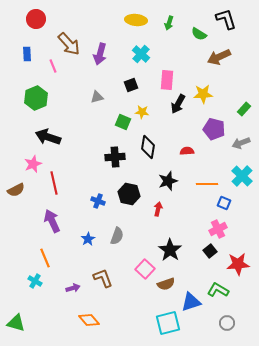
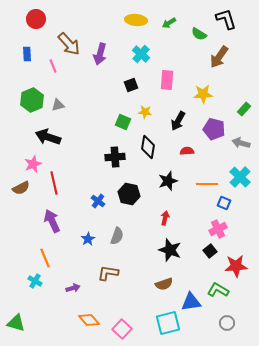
green arrow at (169, 23): rotated 40 degrees clockwise
brown arrow at (219, 57): rotated 30 degrees counterclockwise
gray triangle at (97, 97): moved 39 px left, 8 px down
green hexagon at (36, 98): moved 4 px left, 2 px down
black arrow at (178, 104): moved 17 px down
yellow star at (142, 112): moved 3 px right
gray arrow at (241, 143): rotated 36 degrees clockwise
cyan cross at (242, 176): moved 2 px left, 1 px down
brown semicircle at (16, 190): moved 5 px right, 2 px up
blue cross at (98, 201): rotated 16 degrees clockwise
red arrow at (158, 209): moved 7 px right, 9 px down
black star at (170, 250): rotated 15 degrees counterclockwise
red star at (238, 264): moved 2 px left, 2 px down
pink square at (145, 269): moved 23 px left, 60 px down
brown L-shape at (103, 278): moved 5 px right, 5 px up; rotated 60 degrees counterclockwise
brown semicircle at (166, 284): moved 2 px left
blue triangle at (191, 302): rotated 10 degrees clockwise
